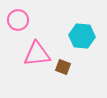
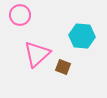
pink circle: moved 2 px right, 5 px up
pink triangle: rotated 36 degrees counterclockwise
